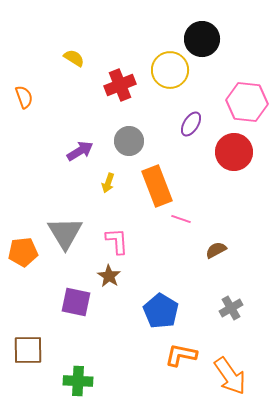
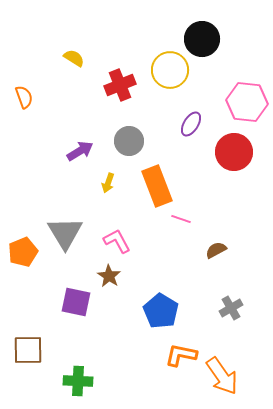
pink L-shape: rotated 24 degrees counterclockwise
orange pentagon: rotated 16 degrees counterclockwise
orange arrow: moved 8 px left
